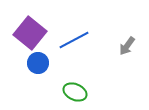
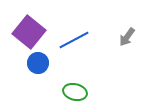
purple square: moved 1 px left, 1 px up
gray arrow: moved 9 px up
green ellipse: rotated 10 degrees counterclockwise
